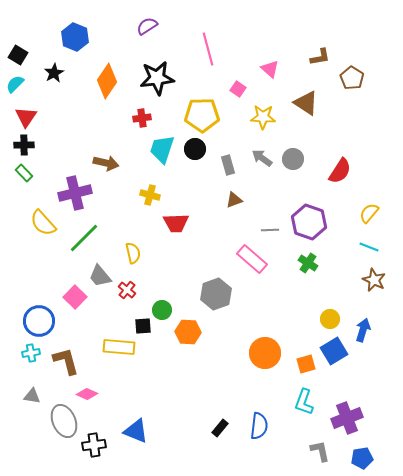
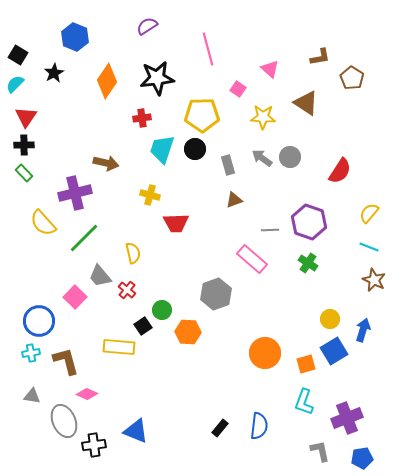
gray circle at (293, 159): moved 3 px left, 2 px up
black square at (143, 326): rotated 30 degrees counterclockwise
